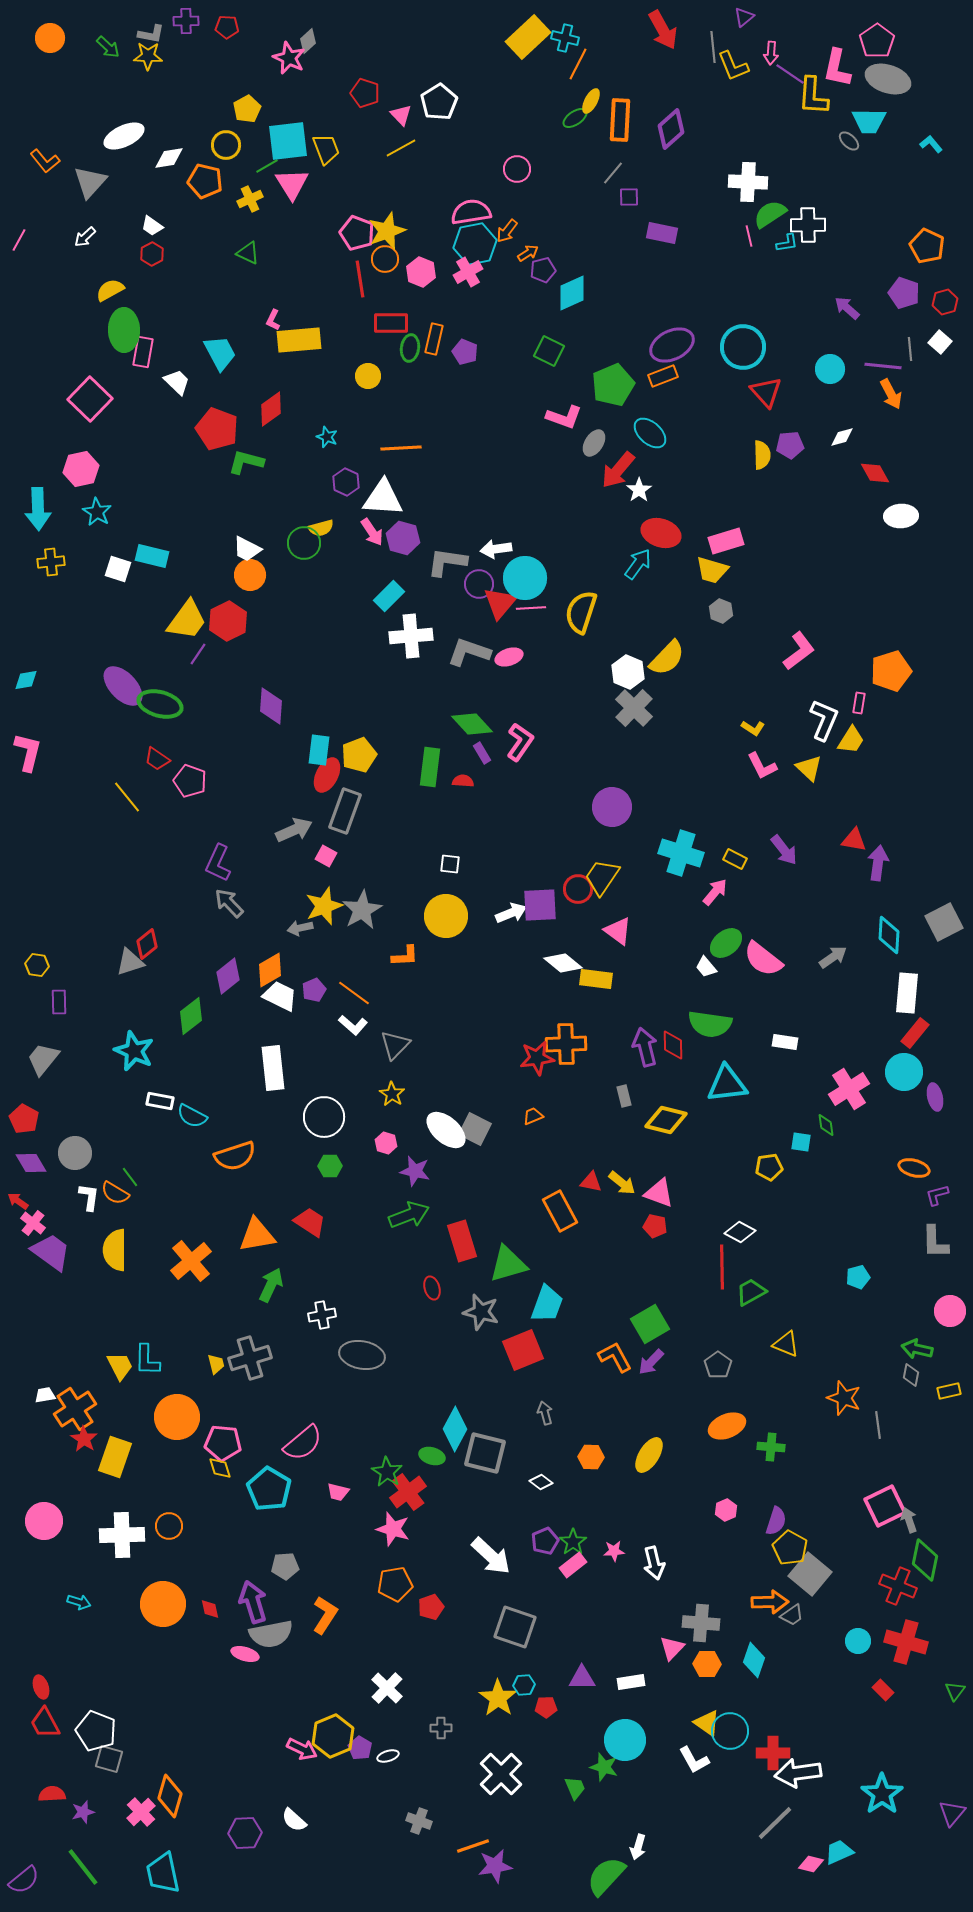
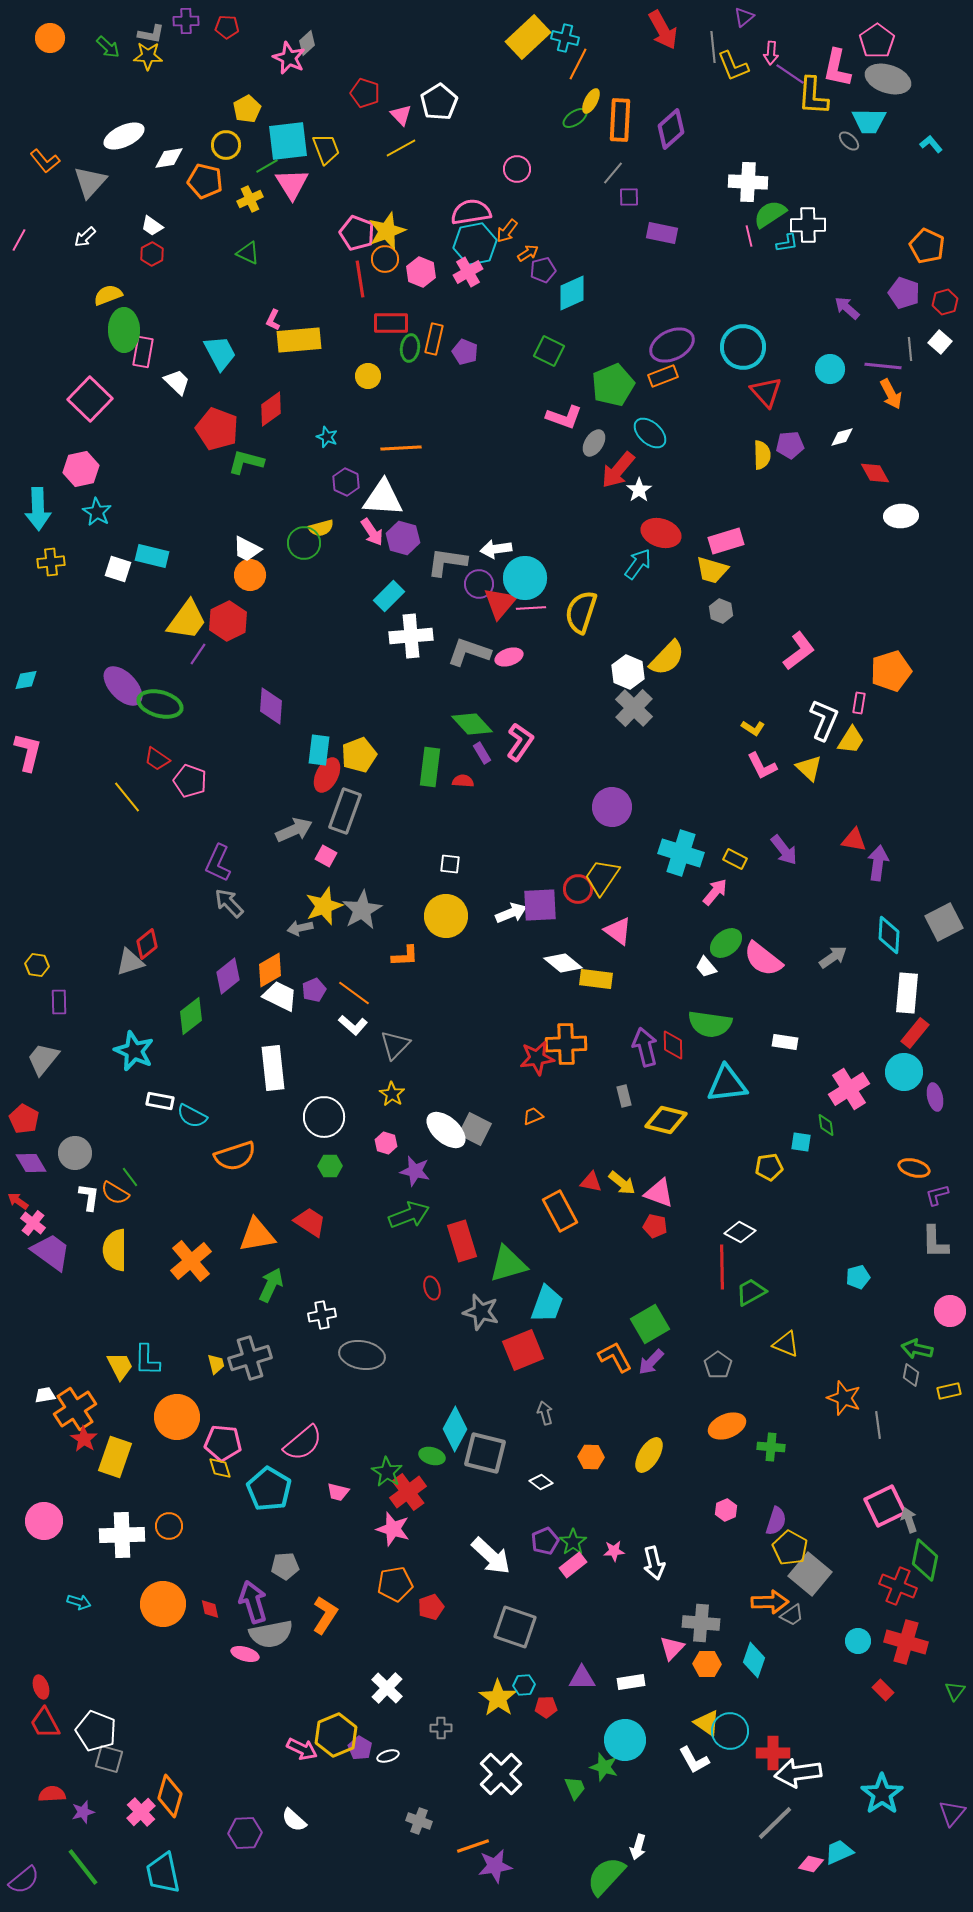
gray diamond at (308, 41): moved 1 px left, 2 px down
yellow semicircle at (110, 290): moved 2 px left, 5 px down; rotated 8 degrees clockwise
yellow hexagon at (333, 1736): moved 3 px right, 1 px up
